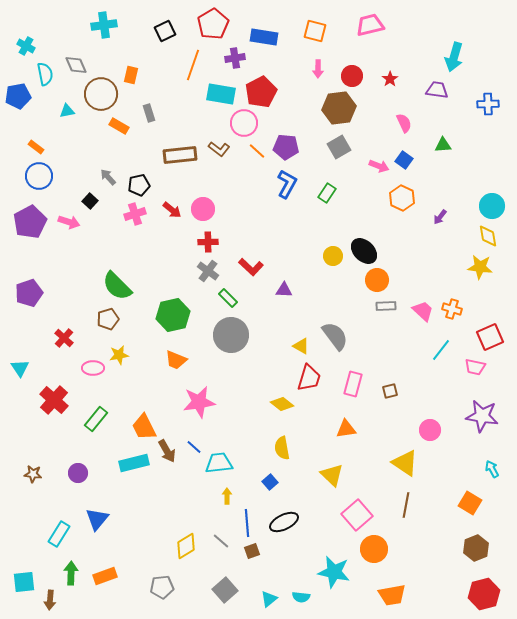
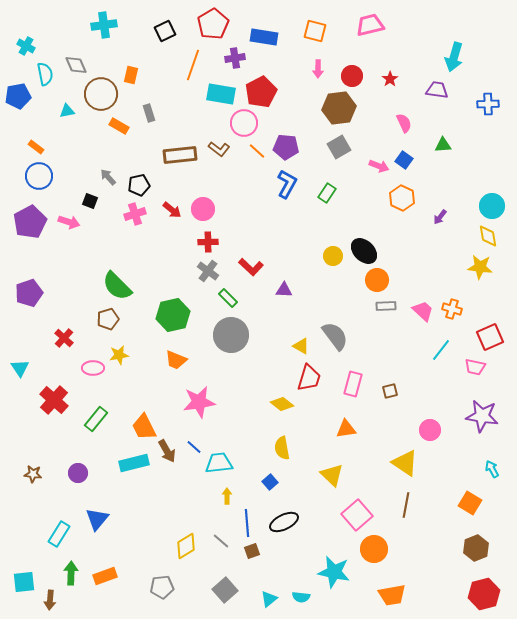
black square at (90, 201): rotated 21 degrees counterclockwise
